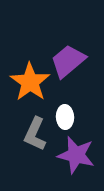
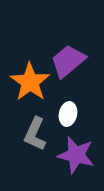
white ellipse: moved 3 px right, 3 px up; rotated 15 degrees clockwise
